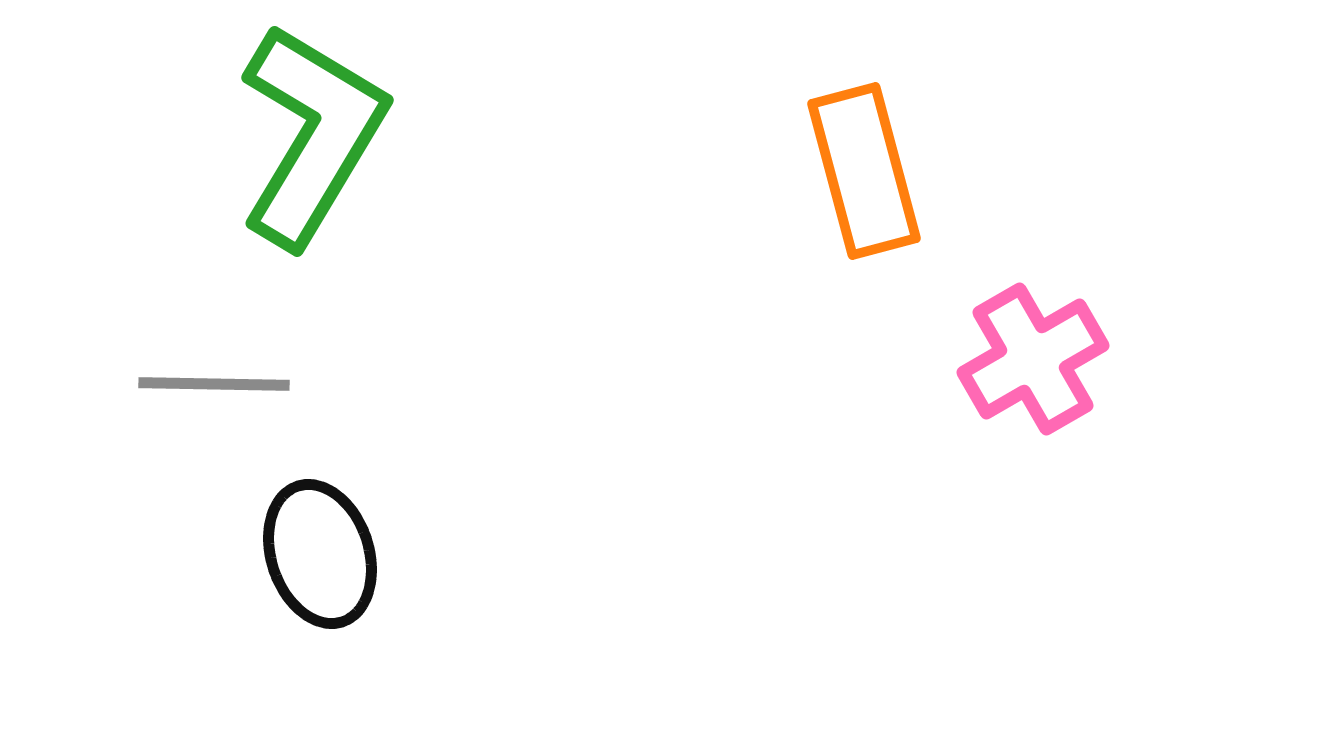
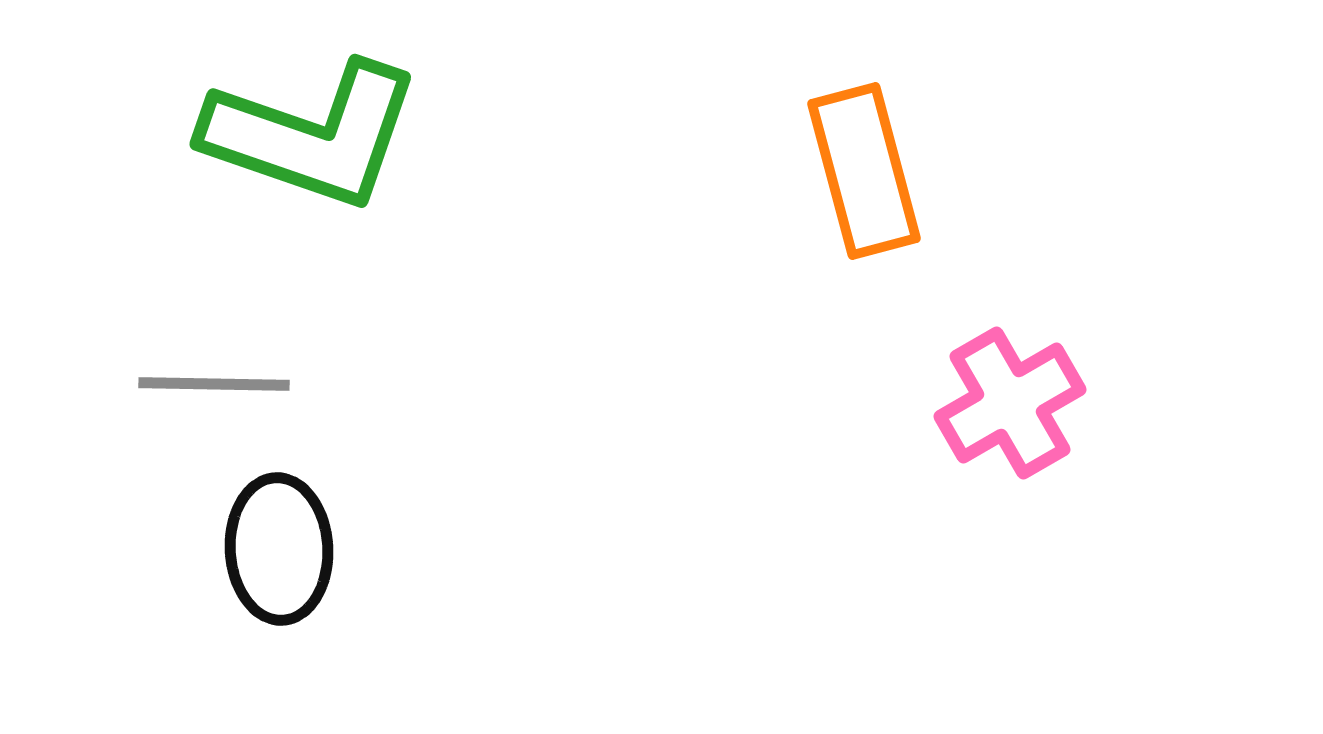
green L-shape: rotated 78 degrees clockwise
pink cross: moved 23 px left, 44 px down
black ellipse: moved 41 px left, 5 px up; rotated 15 degrees clockwise
